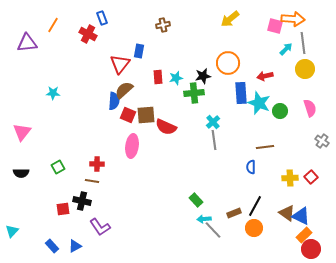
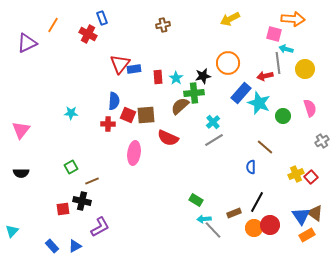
yellow arrow at (230, 19): rotated 12 degrees clockwise
pink square at (275, 26): moved 1 px left, 8 px down
purple triangle at (27, 43): rotated 20 degrees counterclockwise
gray line at (303, 43): moved 25 px left, 20 px down
cyan arrow at (286, 49): rotated 120 degrees counterclockwise
blue rectangle at (139, 51): moved 5 px left, 18 px down; rotated 72 degrees clockwise
cyan star at (176, 78): rotated 24 degrees counterclockwise
brown semicircle at (124, 90): moved 56 px right, 16 px down
cyan star at (53, 93): moved 18 px right, 20 px down
blue rectangle at (241, 93): rotated 45 degrees clockwise
green circle at (280, 111): moved 3 px right, 5 px down
red semicircle at (166, 127): moved 2 px right, 11 px down
pink triangle at (22, 132): moved 1 px left, 2 px up
gray line at (214, 140): rotated 66 degrees clockwise
gray cross at (322, 141): rotated 24 degrees clockwise
pink ellipse at (132, 146): moved 2 px right, 7 px down
brown line at (265, 147): rotated 48 degrees clockwise
red cross at (97, 164): moved 11 px right, 40 px up
green square at (58, 167): moved 13 px right
yellow cross at (290, 178): moved 6 px right, 4 px up; rotated 21 degrees counterclockwise
brown line at (92, 181): rotated 32 degrees counterclockwise
green rectangle at (196, 200): rotated 16 degrees counterclockwise
black line at (255, 206): moved 2 px right, 4 px up
brown triangle at (287, 213): moved 28 px right
blue triangle at (301, 216): rotated 30 degrees clockwise
purple L-shape at (100, 227): rotated 85 degrees counterclockwise
orange rectangle at (304, 235): moved 3 px right; rotated 14 degrees clockwise
red circle at (311, 249): moved 41 px left, 24 px up
